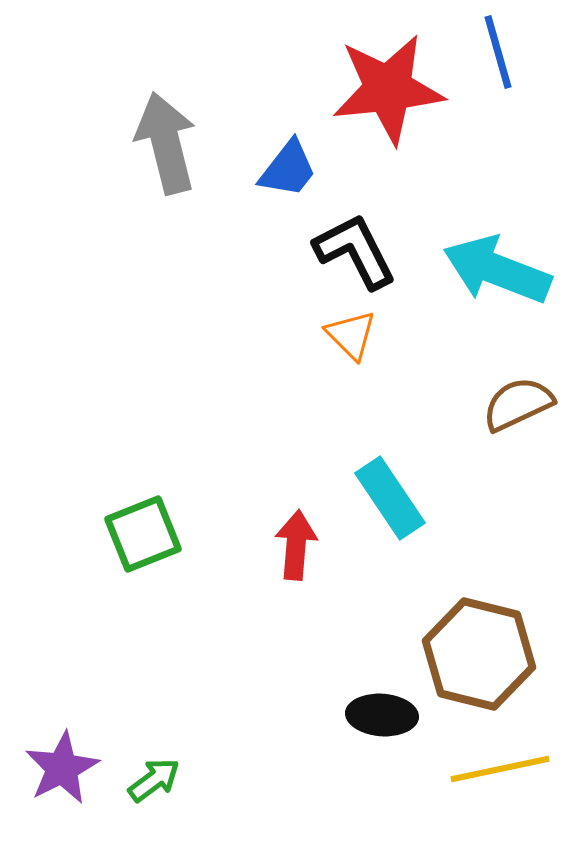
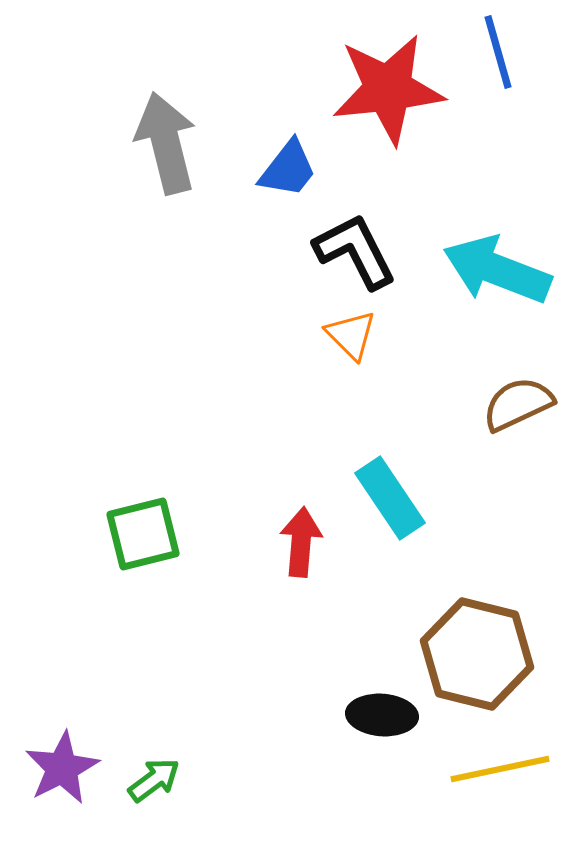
green square: rotated 8 degrees clockwise
red arrow: moved 5 px right, 3 px up
brown hexagon: moved 2 px left
